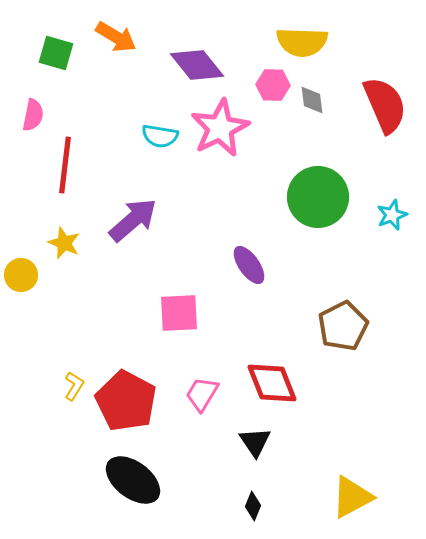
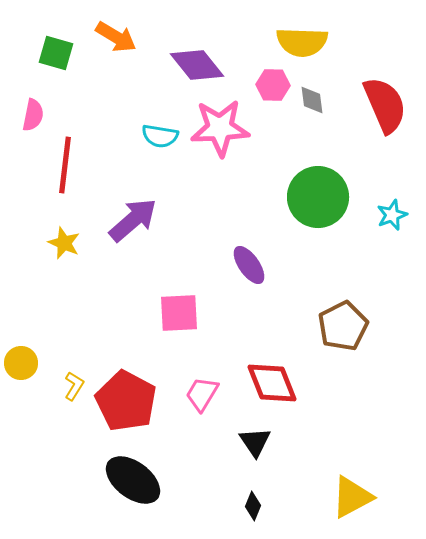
pink star: rotated 24 degrees clockwise
yellow circle: moved 88 px down
